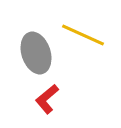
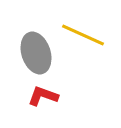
red L-shape: moved 4 px left, 3 px up; rotated 60 degrees clockwise
